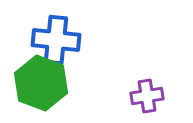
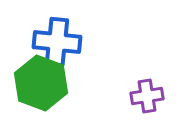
blue cross: moved 1 px right, 2 px down
